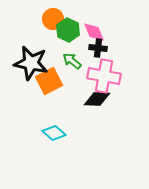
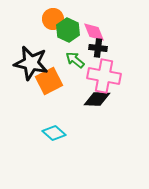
green arrow: moved 3 px right, 1 px up
